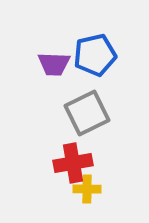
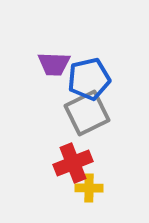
blue pentagon: moved 6 px left, 24 px down
red cross: rotated 12 degrees counterclockwise
yellow cross: moved 2 px right, 1 px up
